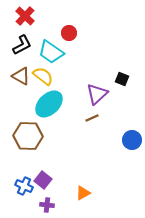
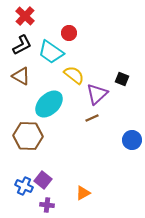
yellow semicircle: moved 31 px right, 1 px up
